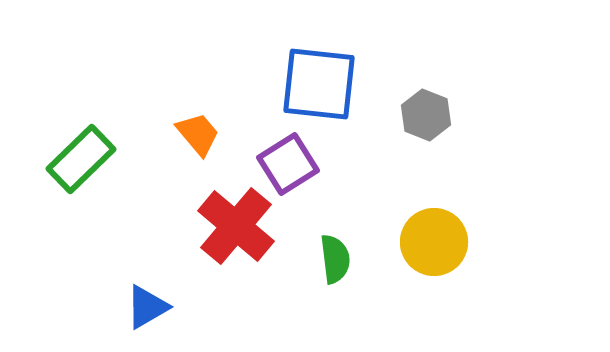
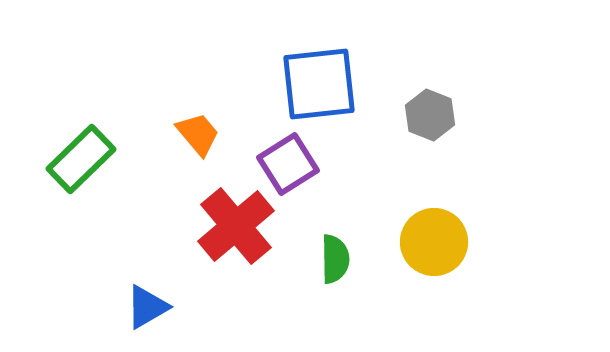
blue square: rotated 12 degrees counterclockwise
gray hexagon: moved 4 px right
red cross: rotated 10 degrees clockwise
green semicircle: rotated 6 degrees clockwise
